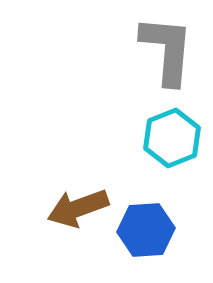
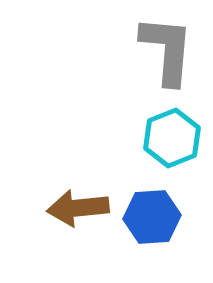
brown arrow: rotated 14 degrees clockwise
blue hexagon: moved 6 px right, 13 px up
